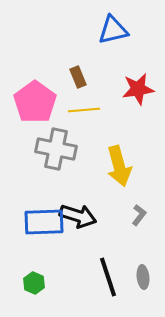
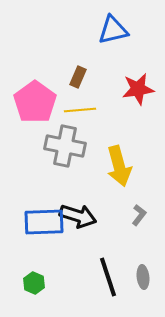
brown rectangle: rotated 45 degrees clockwise
yellow line: moved 4 px left
gray cross: moved 9 px right, 3 px up
